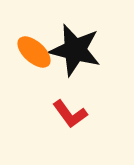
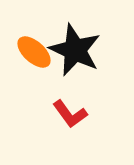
black star: rotated 10 degrees clockwise
